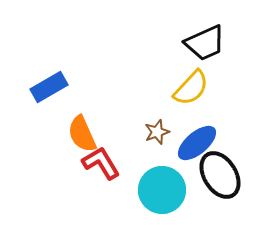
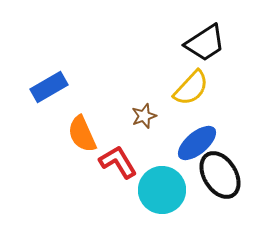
black trapezoid: rotated 9 degrees counterclockwise
brown star: moved 13 px left, 16 px up
red L-shape: moved 17 px right, 1 px up
